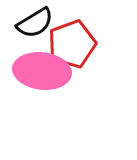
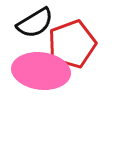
pink ellipse: moved 1 px left
